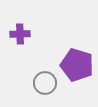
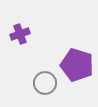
purple cross: rotated 18 degrees counterclockwise
